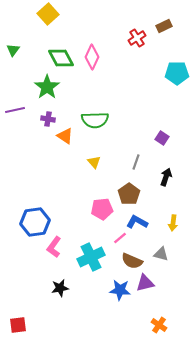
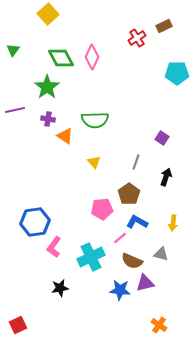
red square: rotated 18 degrees counterclockwise
